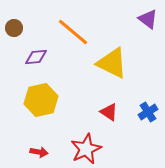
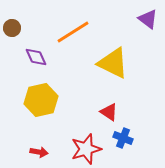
brown circle: moved 2 px left
orange line: rotated 72 degrees counterclockwise
purple diamond: rotated 70 degrees clockwise
yellow triangle: moved 1 px right
blue cross: moved 25 px left, 26 px down; rotated 36 degrees counterclockwise
red star: rotated 8 degrees clockwise
